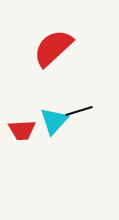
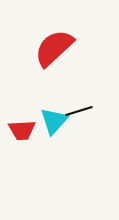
red semicircle: moved 1 px right
